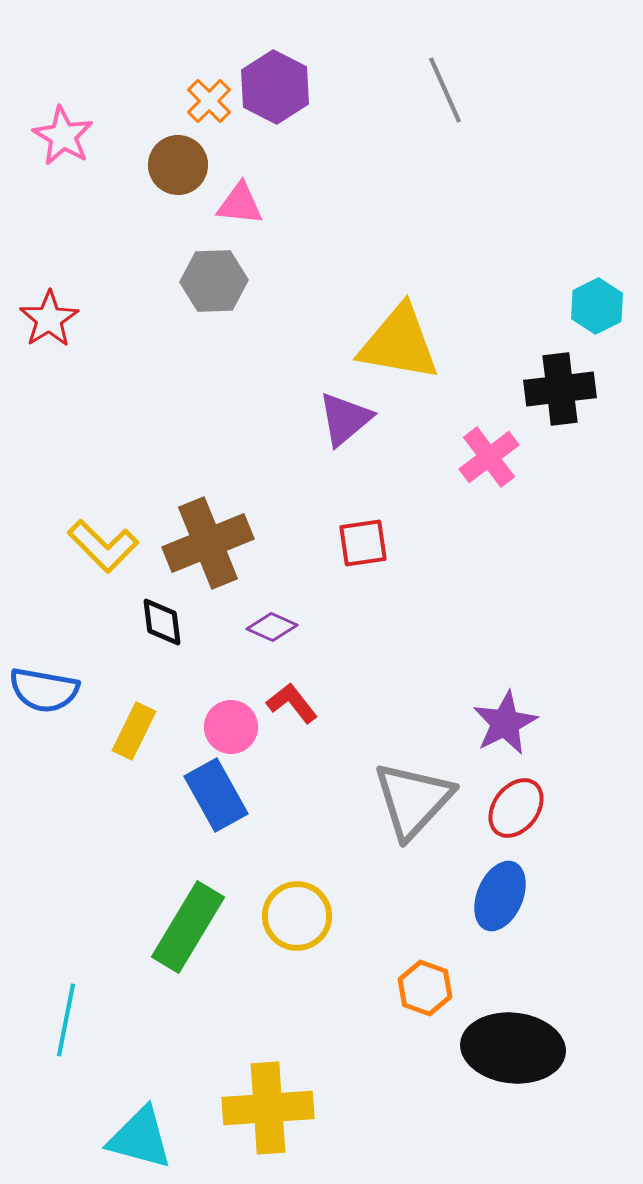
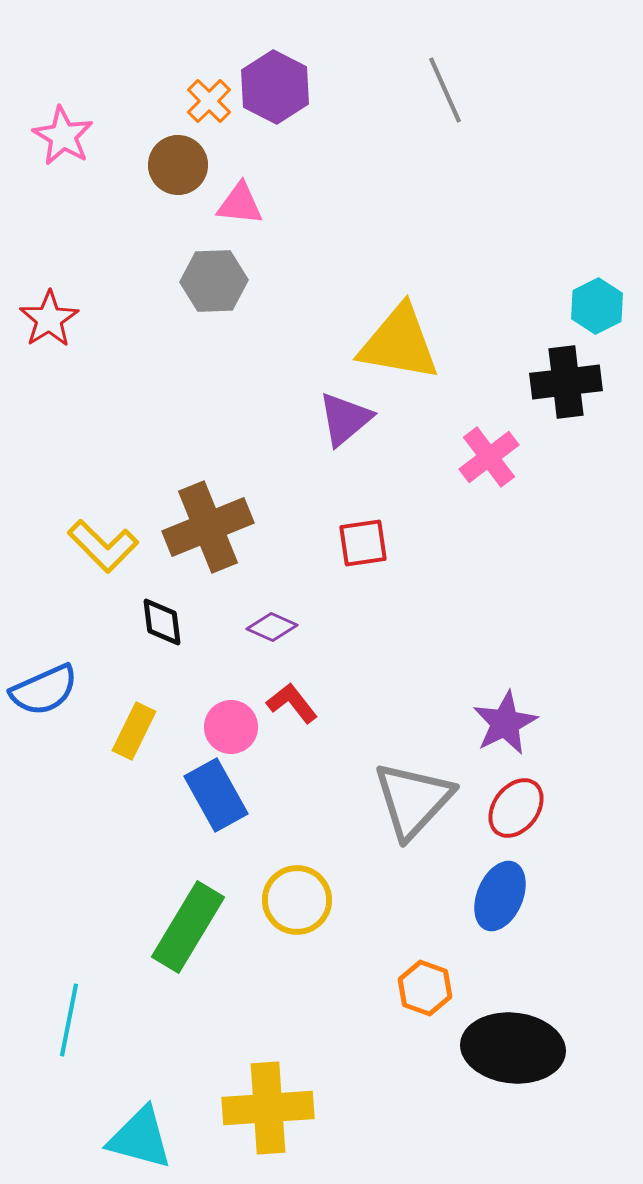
black cross: moved 6 px right, 7 px up
brown cross: moved 16 px up
blue semicircle: rotated 34 degrees counterclockwise
yellow circle: moved 16 px up
cyan line: moved 3 px right
